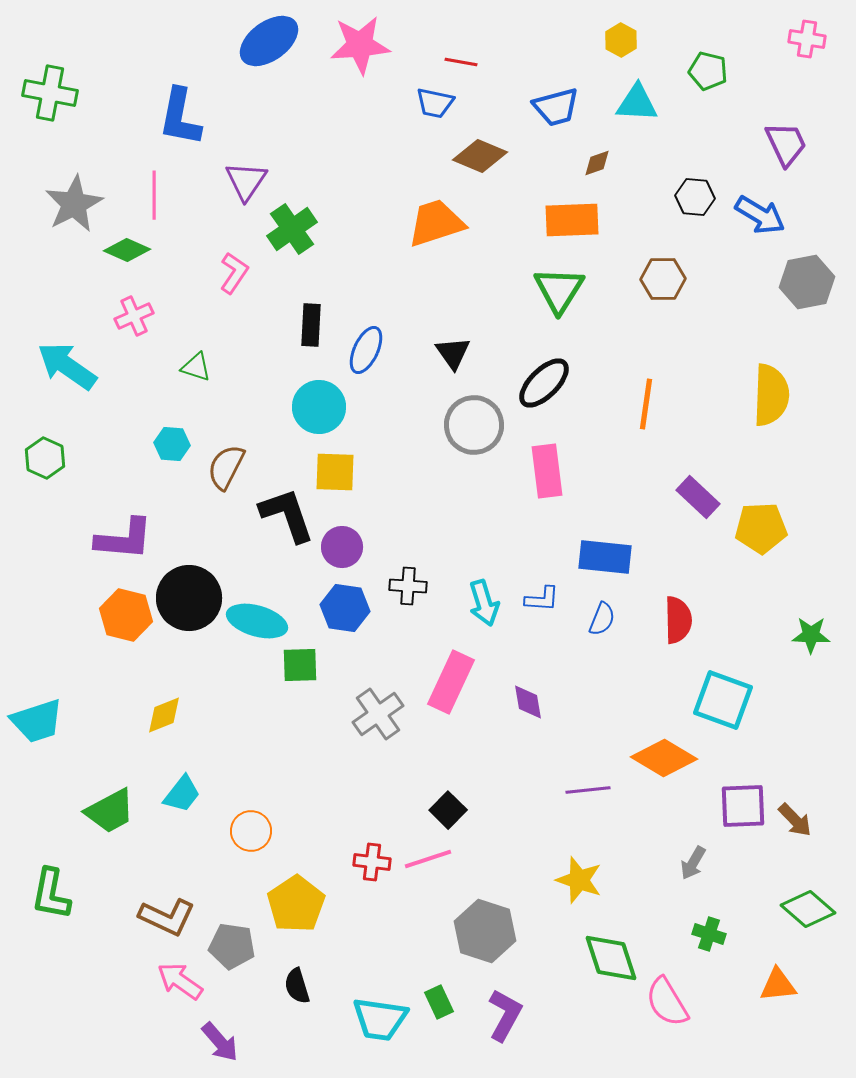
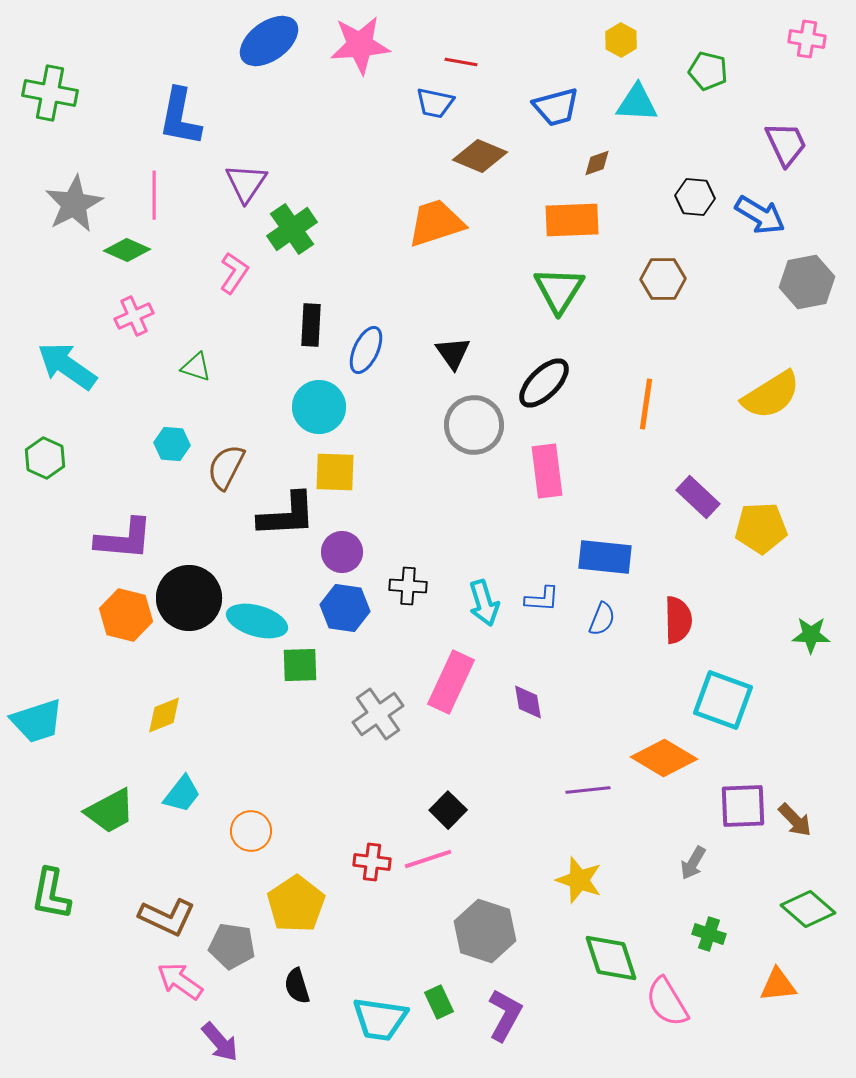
purple triangle at (246, 181): moved 2 px down
yellow semicircle at (771, 395): rotated 56 degrees clockwise
black L-shape at (287, 515): rotated 106 degrees clockwise
purple circle at (342, 547): moved 5 px down
